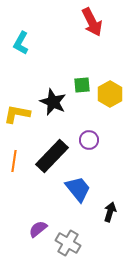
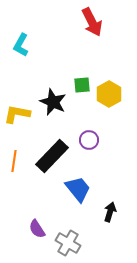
cyan L-shape: moved 2 px down
yellow hexagon: moved 1 px left
purple semicircle: moved 1 px left; rotated 84 degrees counterclockwise
